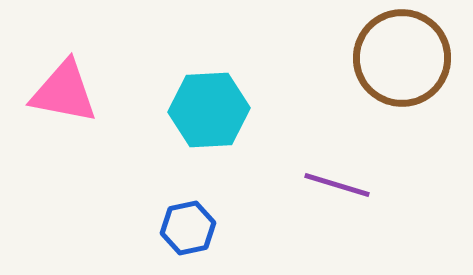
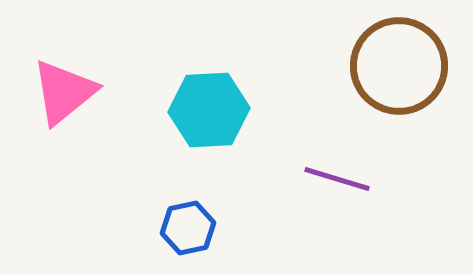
brown circle: moved 3 px left, 8 px down
pink triangle: rotated 50 degrees counterclockwise
purple line: moved 6 px up
